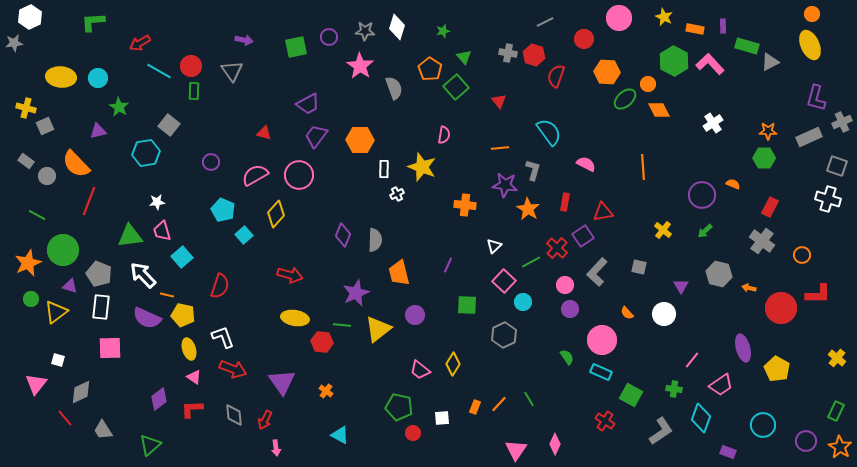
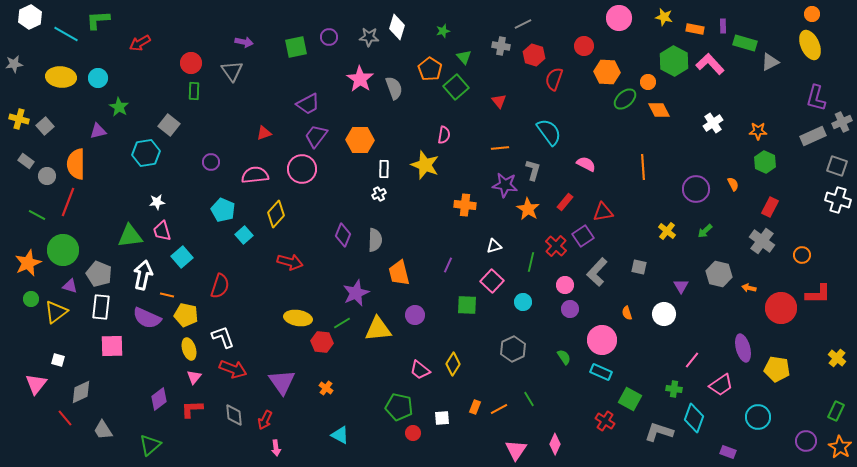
yellow star at (664, 17): rotated 12 degrees counterclockwise
green L-shape at (93, 22): moved 5 px right, 2 px up
gray line at (545, 22): moved 22 px left, 2 px down
gray star at (365, 31): moved 4 px right, 6 px down
red circle at (584, 39): moved 7 px down
purple arrow at (244, 40): moved 2 px down
gray star at (14, 43): moved 21 px down
green rectangle at (747, 46): moved 2 px left, 3 px up
gray cross at (508, 53): moved 7 px left, 7 px up
red circle at (191, 66): moved 3 px up
pink star at (360, 66): moved 13 px down
cyan line at (159, 71): moved 93 px left, 37 px up
red semicircle at (556, 76): moved 2 px left, 3 px down
orange circle at (648, 84): moved 2 px up
yellow cross at (26, 108): moved 7 px left, 11 px down
gray square at (45, 126): rotated 18 degrees counterclockwise
orange star at (768, 131): moved 10 px left
red triangle at (264, 133): rotated 35 degrees counterclockwise
gray rectangle at (809, 137): moved 4 px right, 1 px up
green hexagon at (764, 158): moved 1 px right, 4 px down; rotated 25 degrees clockwise
orange semicircle at (76, 164): rotated 44 degrees clockwise
yellow star at (422, 167): moved 3 px right, 2 px up
pink semicircle at (255, 175): rotated 24 degrees clockwise
pink circle at (299, 175): moved 3 px right, 6 px up
orange semicircle at (733, 184): rotated 40 degrees clockwise
white cross at (397, 194): moved 18 px left
purple circle at (702, 195): moved 6 px left, 6 px up
white cross at (828, 199): moved 10 px right, 1 px down
red line at (89, 201): moved 21 px left, 1 px down
red rectangle at (565, 202): rotated 30 degrees clockwise
yellow cross at (663, 230): moved 4 px right, 1 px down
white triangle at (494, 246): rotated 28 degrees clockwise
red cross at (557, 248): moved 1 px left, 2 px up
green line at (531, 262): rotated 48 degrees counterclockwise
white arrow at (143, 275): rotated 56 degrees clockwise
red arrow at (290, 275): moved 13 px up
pink square at (504, 281): moved 12 px left
orange semicircle at (627, 313): rotated 24 degrees clockwise
yellow pentagon at (183, 315): moved 3 px right
yellow ellipse at (295, 318): moved 3 px right
green line at (342, 325): moved 2 px up; rotated 36 degrees counterclockwise
yellow triangle at (378, 329): rotated 32 degrees clockwise
gray hexagon at (504, 335): moved 9 px right, 14 px down
pink square at (110, 348): moved 2 px right, 2 px up
green semicircle at (567, 357): moved 3 px left
yellow pentagon at (777, 369): rotated 20 degrees counterclockwise
pink triangle at (194, 377): rotated 35 degrees clockwise
orange cross at (326, 391): moved 3 px up
green square at (631, 395): moved 1 px left, 4 px down
orange line at (499, 404): moved 5 px down; rotated 18 degrees clockwise
cyan diamond at (701, 418): moved 7 px left
cyan circle at (763, 425): moved 5 px left, 8 px up
gray L-shape at (661, 431): moved 2 px left, 1 px down; rotated 128 degrees counterclockwise
